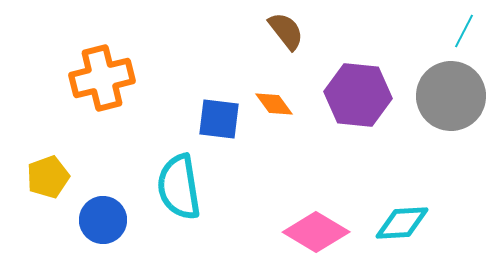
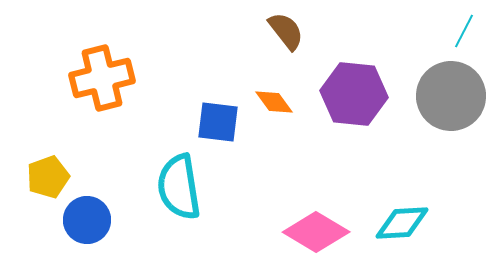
purple hexagon: moved 4 px left, 1 px up
orange diamond: moved 2 px up
blue square: moved 1 px left, 3 px down
blue circle: moved 16 px left
